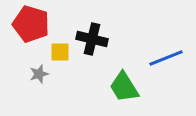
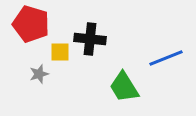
black cross: moved 2 px left; rotated 8 degrees counterclockwise
